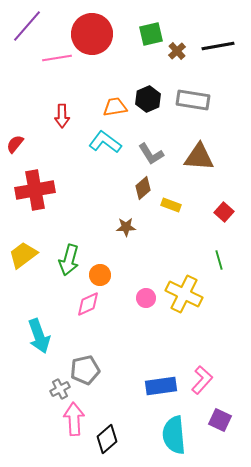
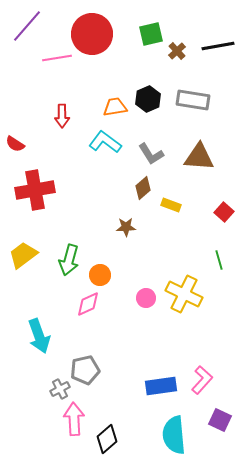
red semicircle: rotated 96 degrees counterclockwise
